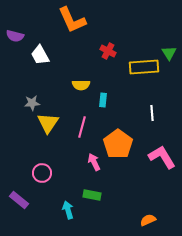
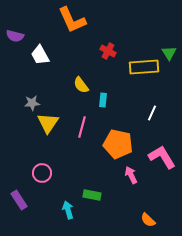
yellow semicircle: rotated 54 degrees clockwise
white line: rotated 28 degrees clockwise
orange pentagon: rotated 24 degrees counterclockwise
pink arrow: moved 37 px right, 13 px down
purple rectangle: rotated 18 degrees clockwise
orange semicircle: rotated 112 degrees counterclockwise
